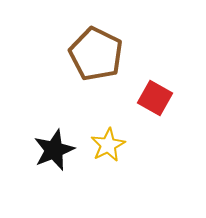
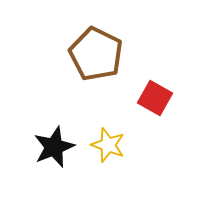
yellow star: rotated 24 degrees counterclockwise
black star: moved 3 px up
